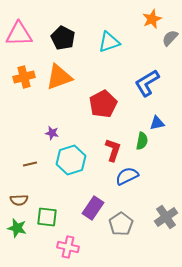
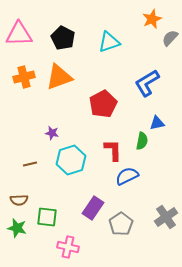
red L-shape: rotated 20 degrees counterclockwise
